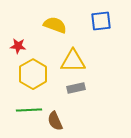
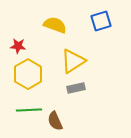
blue square: rotated 10 degrees counterclockwise
yellow triangle: rotated 32 degrees counterclockwise
yellow hexagon: moved 5 px left
